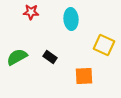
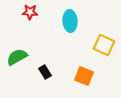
red star: moved 1 px left
cyan ellipse: moved 1 px left, 2 px down
black rectangle: moved 5 px left, 15 px down; rotated 24 degrees clockwise
orange square: rotated 24 degrees clockwise
